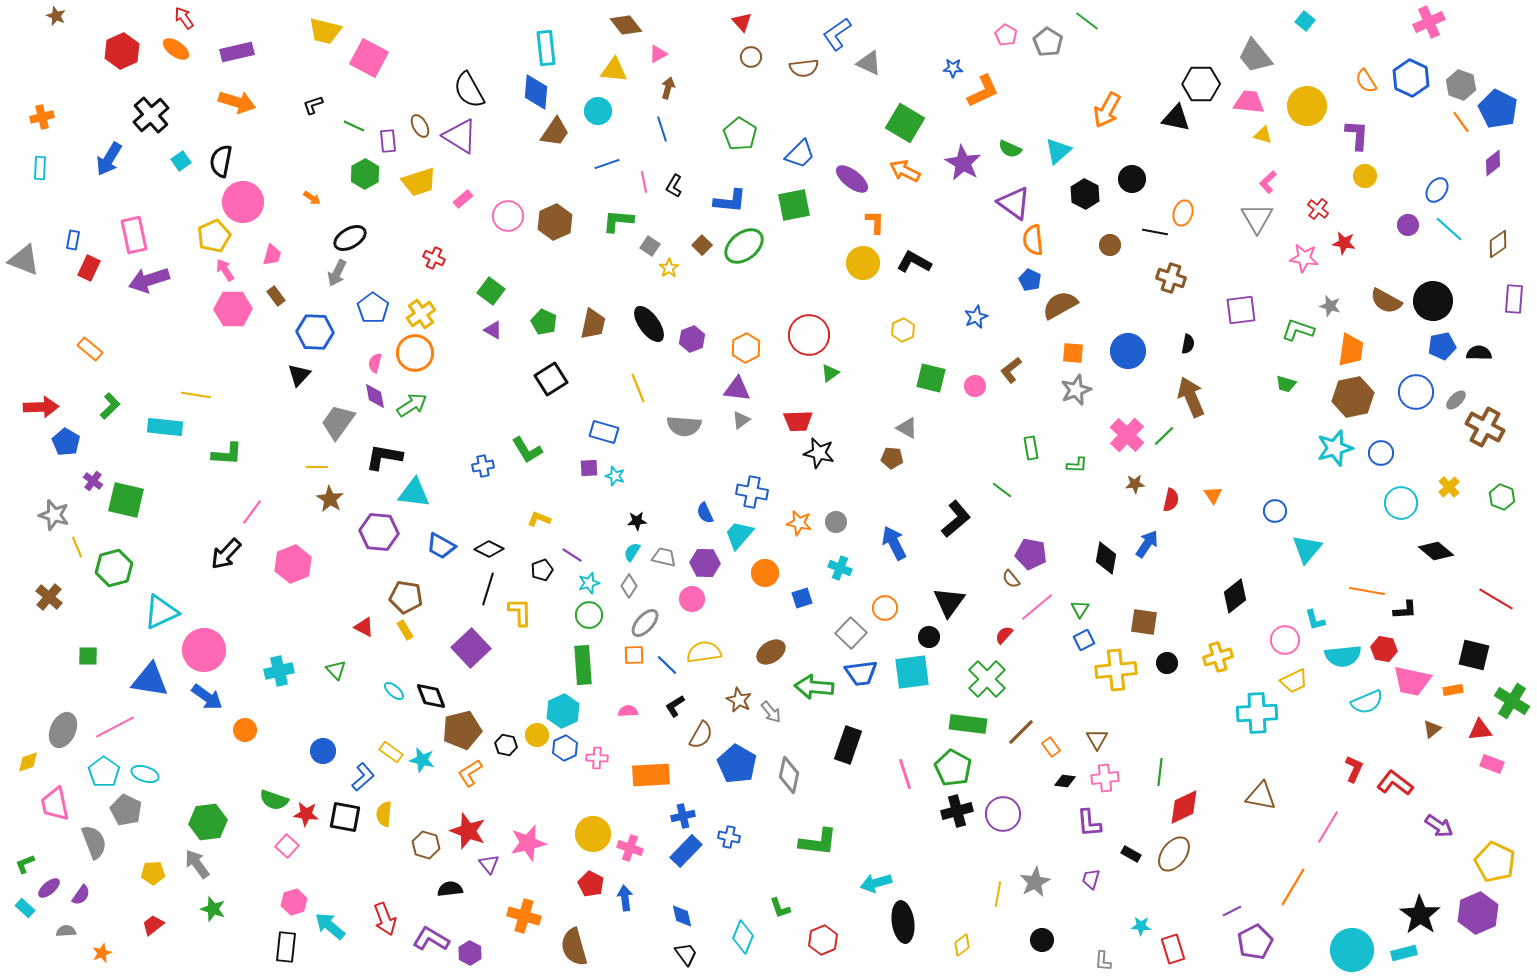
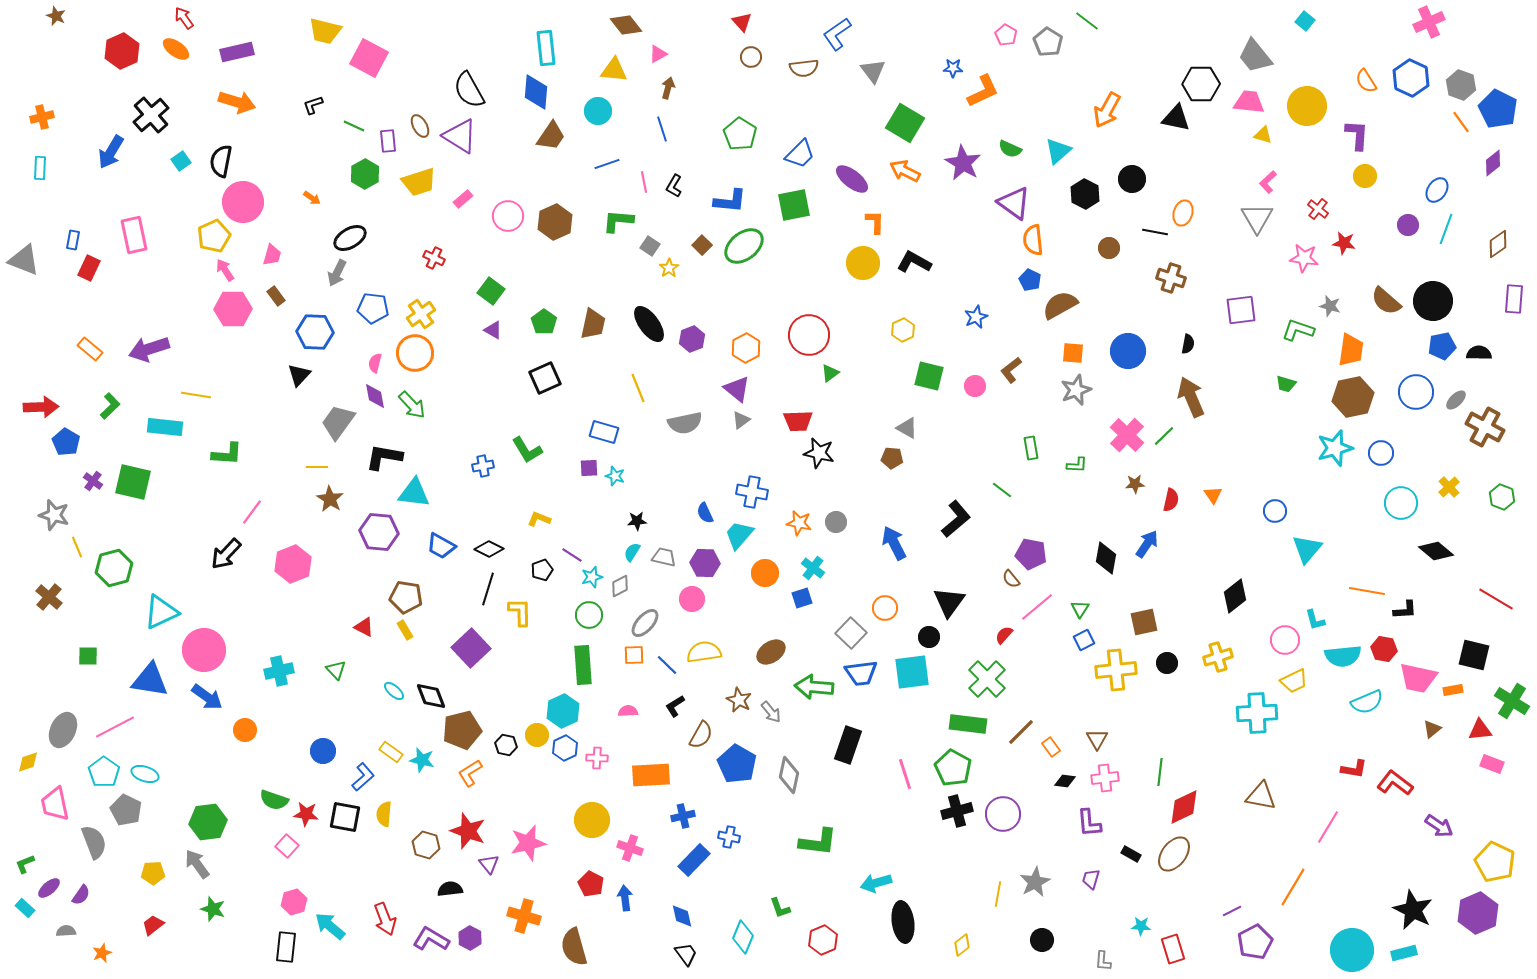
gray triangle at (869, 63): moved 4 px right, 8 px down; rotated 28 degrees clockwise
brown trapezoid at (555, 132): moved 4 px left, 4 px down
blue arrow at (109, 159): moved 2 px right, 7 px up
cyan line at (1449, 229): moved 3 px left; rotated 68 degrees clockwise
brown circle at (1110, 245): moved 1 px left, 3 px down
purple arrow at (149, 280): moved 69 px down
brown semicircle at (1386, 301): rotated 12 degrees clockwise
blue pentagon at (373, 308): rotated 28 degrees counterclockwise
green pentagon at (544, 322): rotated 10 degrees clockwise
green square at (931, 378): moved 2 px left, 2 px up
black square at (551, 379): moved 6 px left, 1 px up; rotated 8 degrees clockwise
purple triangle at (737, 389): rotated 32 degrees clockwise
green arrow at (412, 405): rotated 80 degrees clockwise
gray semicircle at (684, 426): moved 1 px right, 3 px up; rotated 16 degrees counterclockwise
green square at (126, 500): moved 7 px right, 18 px up
cyan cross at (840, 568): moved 27 px left; rotated 15 degrees clockwise
cyan star at (589, 583): moved 3 px right, 6 px up
gray diamond at (629, 586): moved 9 px left; rotated 30 degrees clockwise
brown square at (1144, 622): rotated 20 degrees counterclockwise
pink trapezoid at (1412, 681): moved 6 px right, 3 px up
red L-shape at (1354, 769): rotated 76 degrees clockwise
yellow circle at (593, 834): moved 1 px left, 14 px up
blue rectangle at (686, 851): moved 8 px right, 9 px down
black star at (1420, 915): moved 7 px left, 5 px up; rotated 9 degrees counterclockwise
purple hexagon at (470, 953): moved 15 px up
